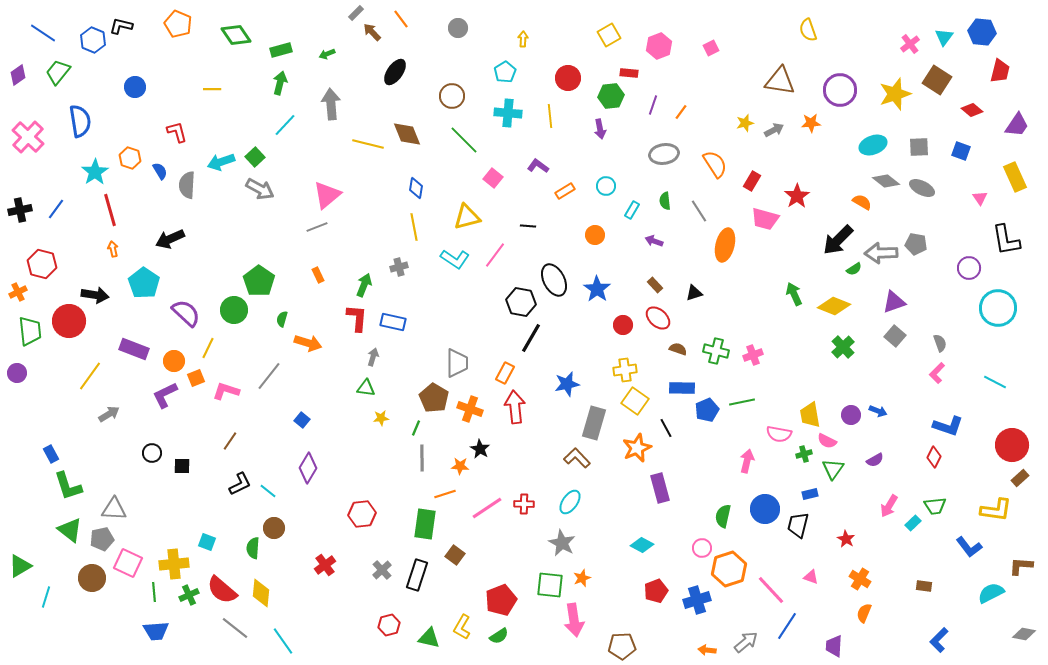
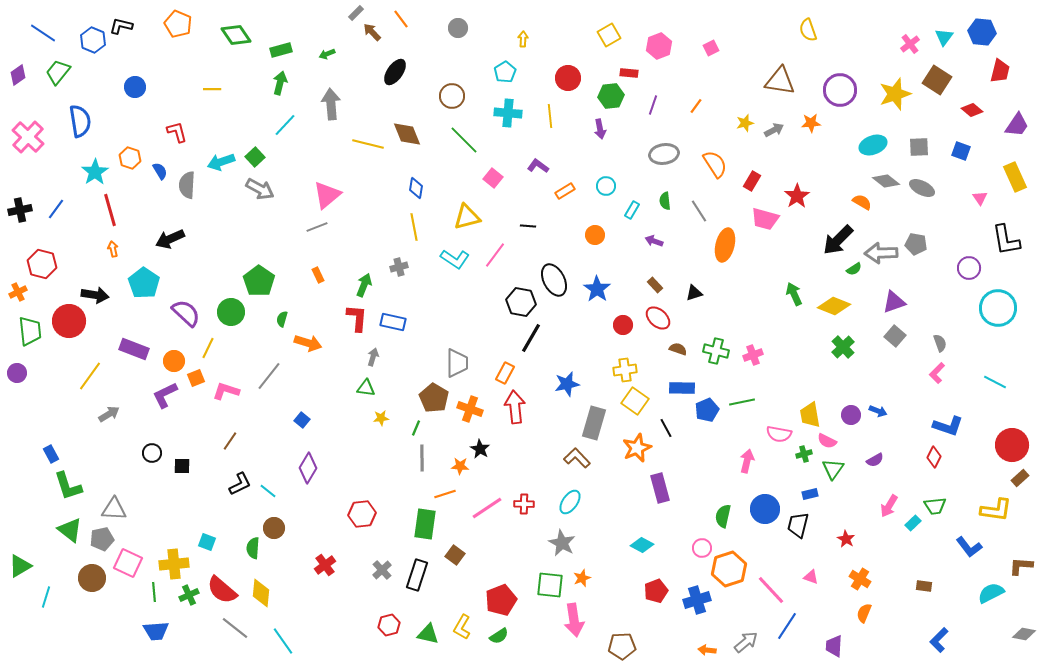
orange line at (681, 112): moved 15 px right, 6 px up
green circle at (234, 310): moved 3 px left, 2 px down
green triangle at (429, 638): moved 1 px left, 4 px up
